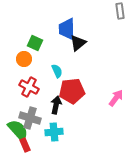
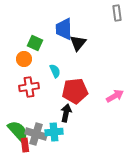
gray rectangle: moved 3 px left, 2 px down
blue trapezoid: moved 3 px left
black triangle: rotated 12 degrees counterclockwise
cyan semicircle: moved 2 px left
red cross: rotated 36 degrees counterclockwise
red pentagon: moved 3 px right
pink arrow: moved 1 px left, 2 px up; rotated 24 degrees clockwise
black arrow: moved 10 px right, 8 px down
gray cross: moved 6 px right, 16 px down
green semicircle: moved 1 px down
red rectangle: rotated 16 degrees clockwise
